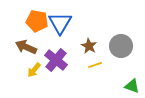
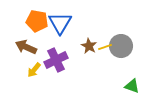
purple cross: rotated 25 degrees clockwise
yellow line: moved 10 px right, 18 px up
